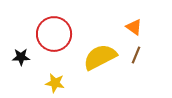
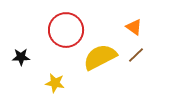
red circle: moved 12 px right, 4 px up
brown line: rotated 24 degrees clockwise
